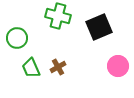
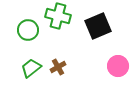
black square: moved 1 px left, 1 px up
green circle: moved 11 px right, 8 px up
green trapezoid: rotated 75 degrees clockwise
